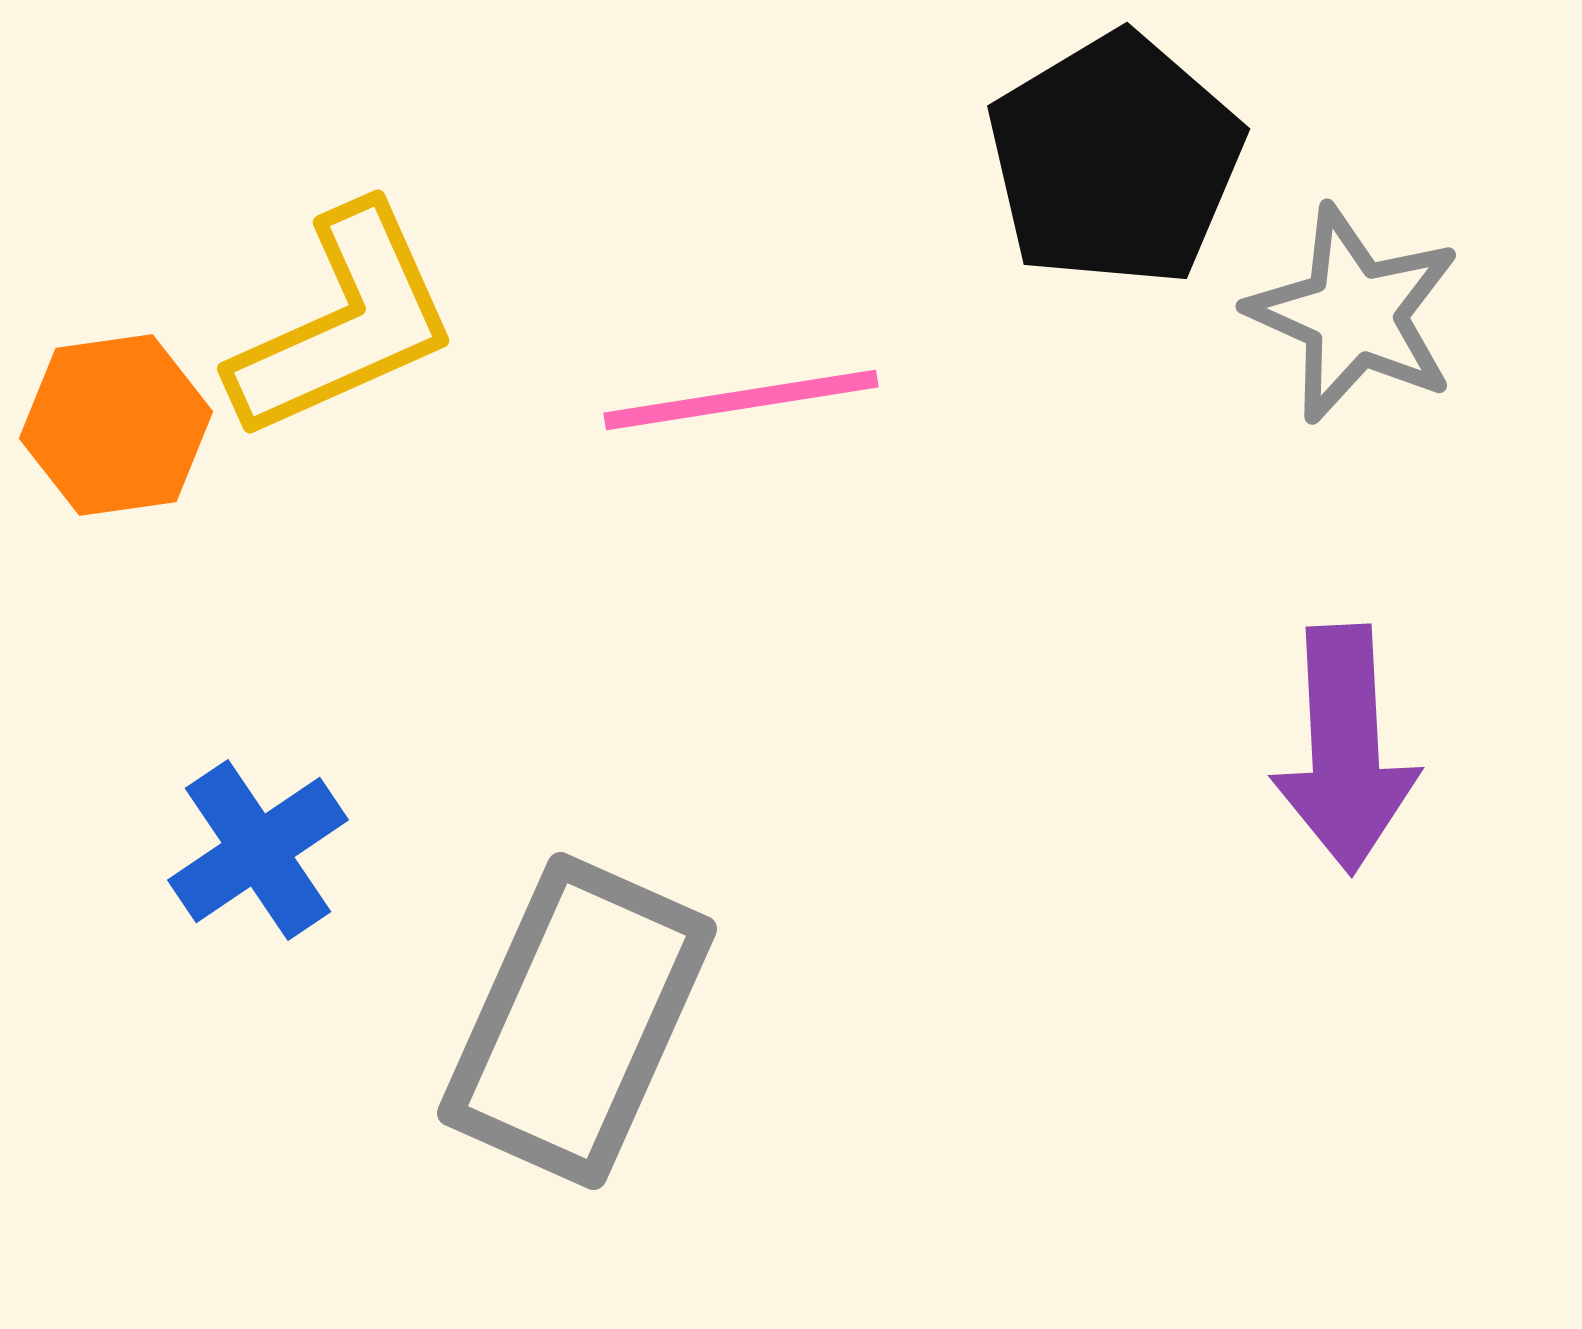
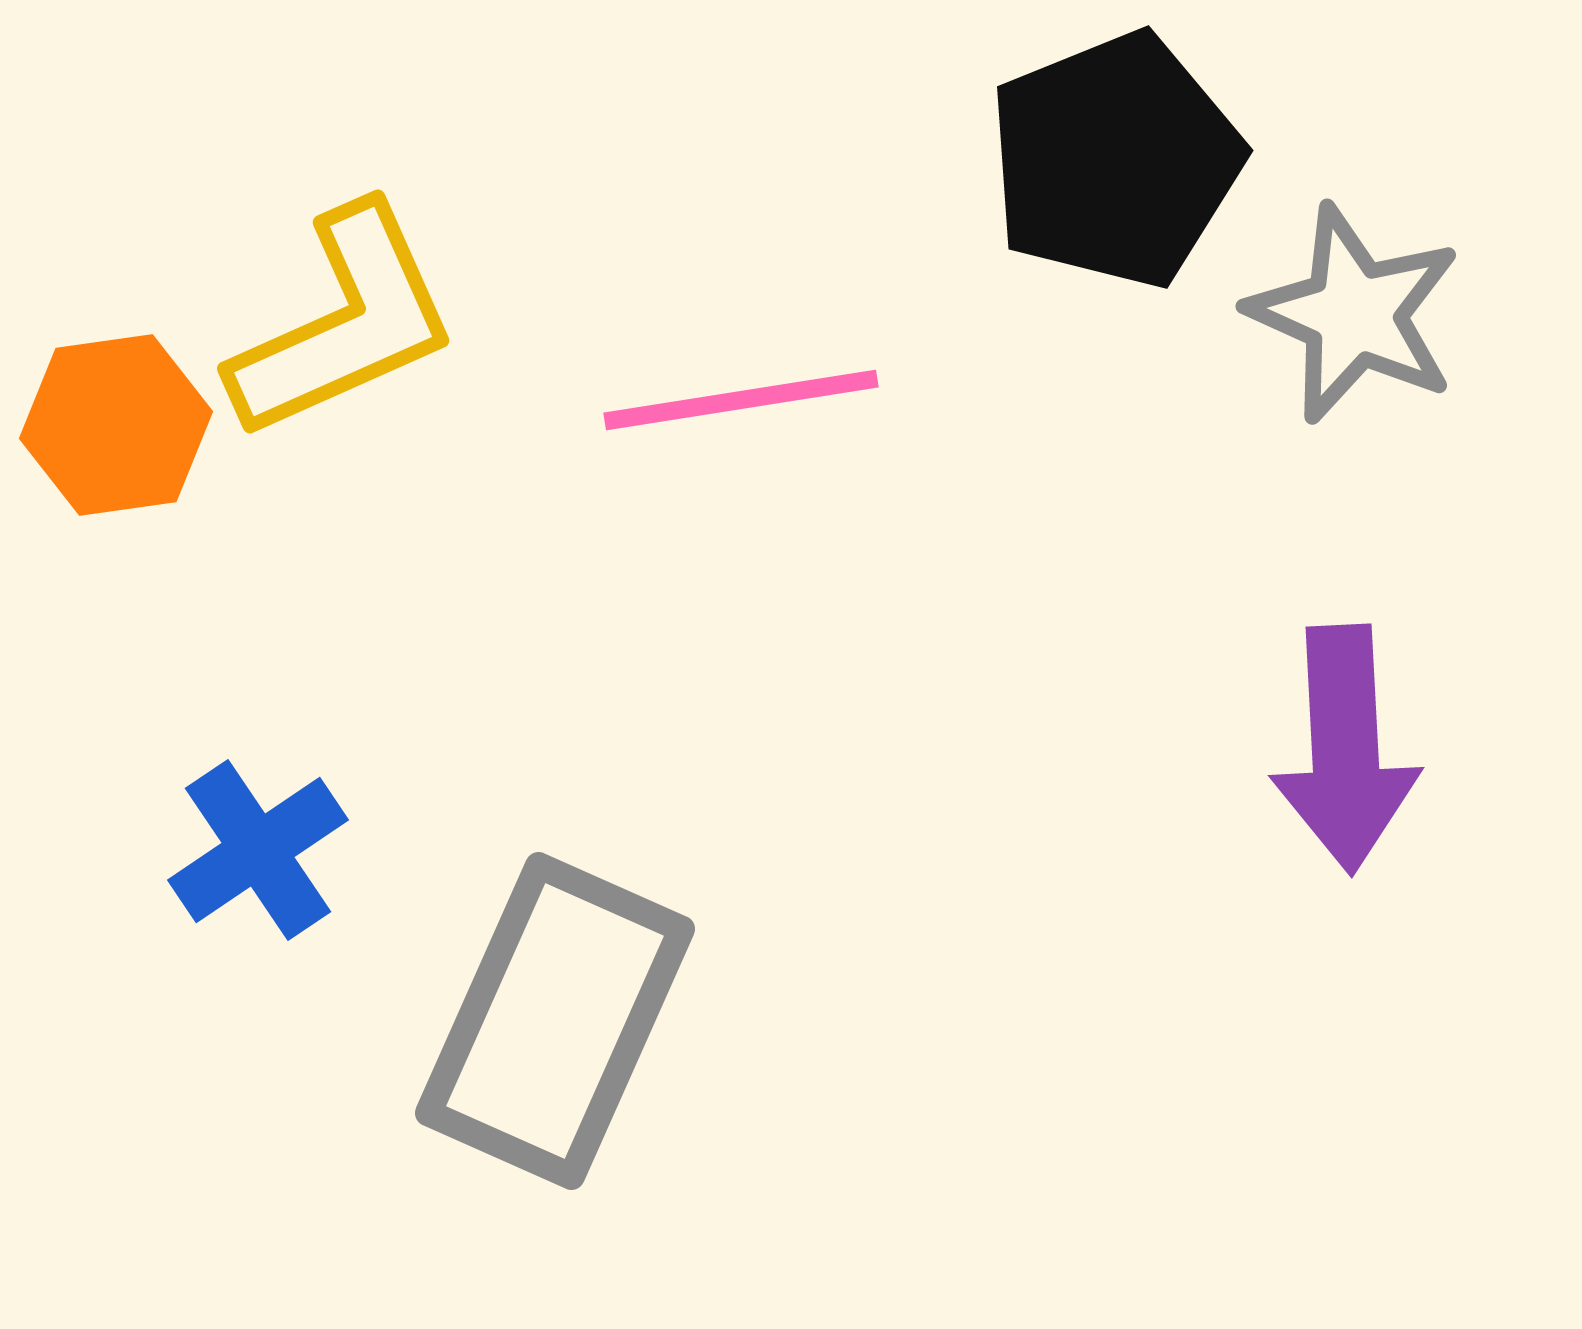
black pentagon: rotated 9 degrees clockwise
gray rectangle: moved 22 px left
